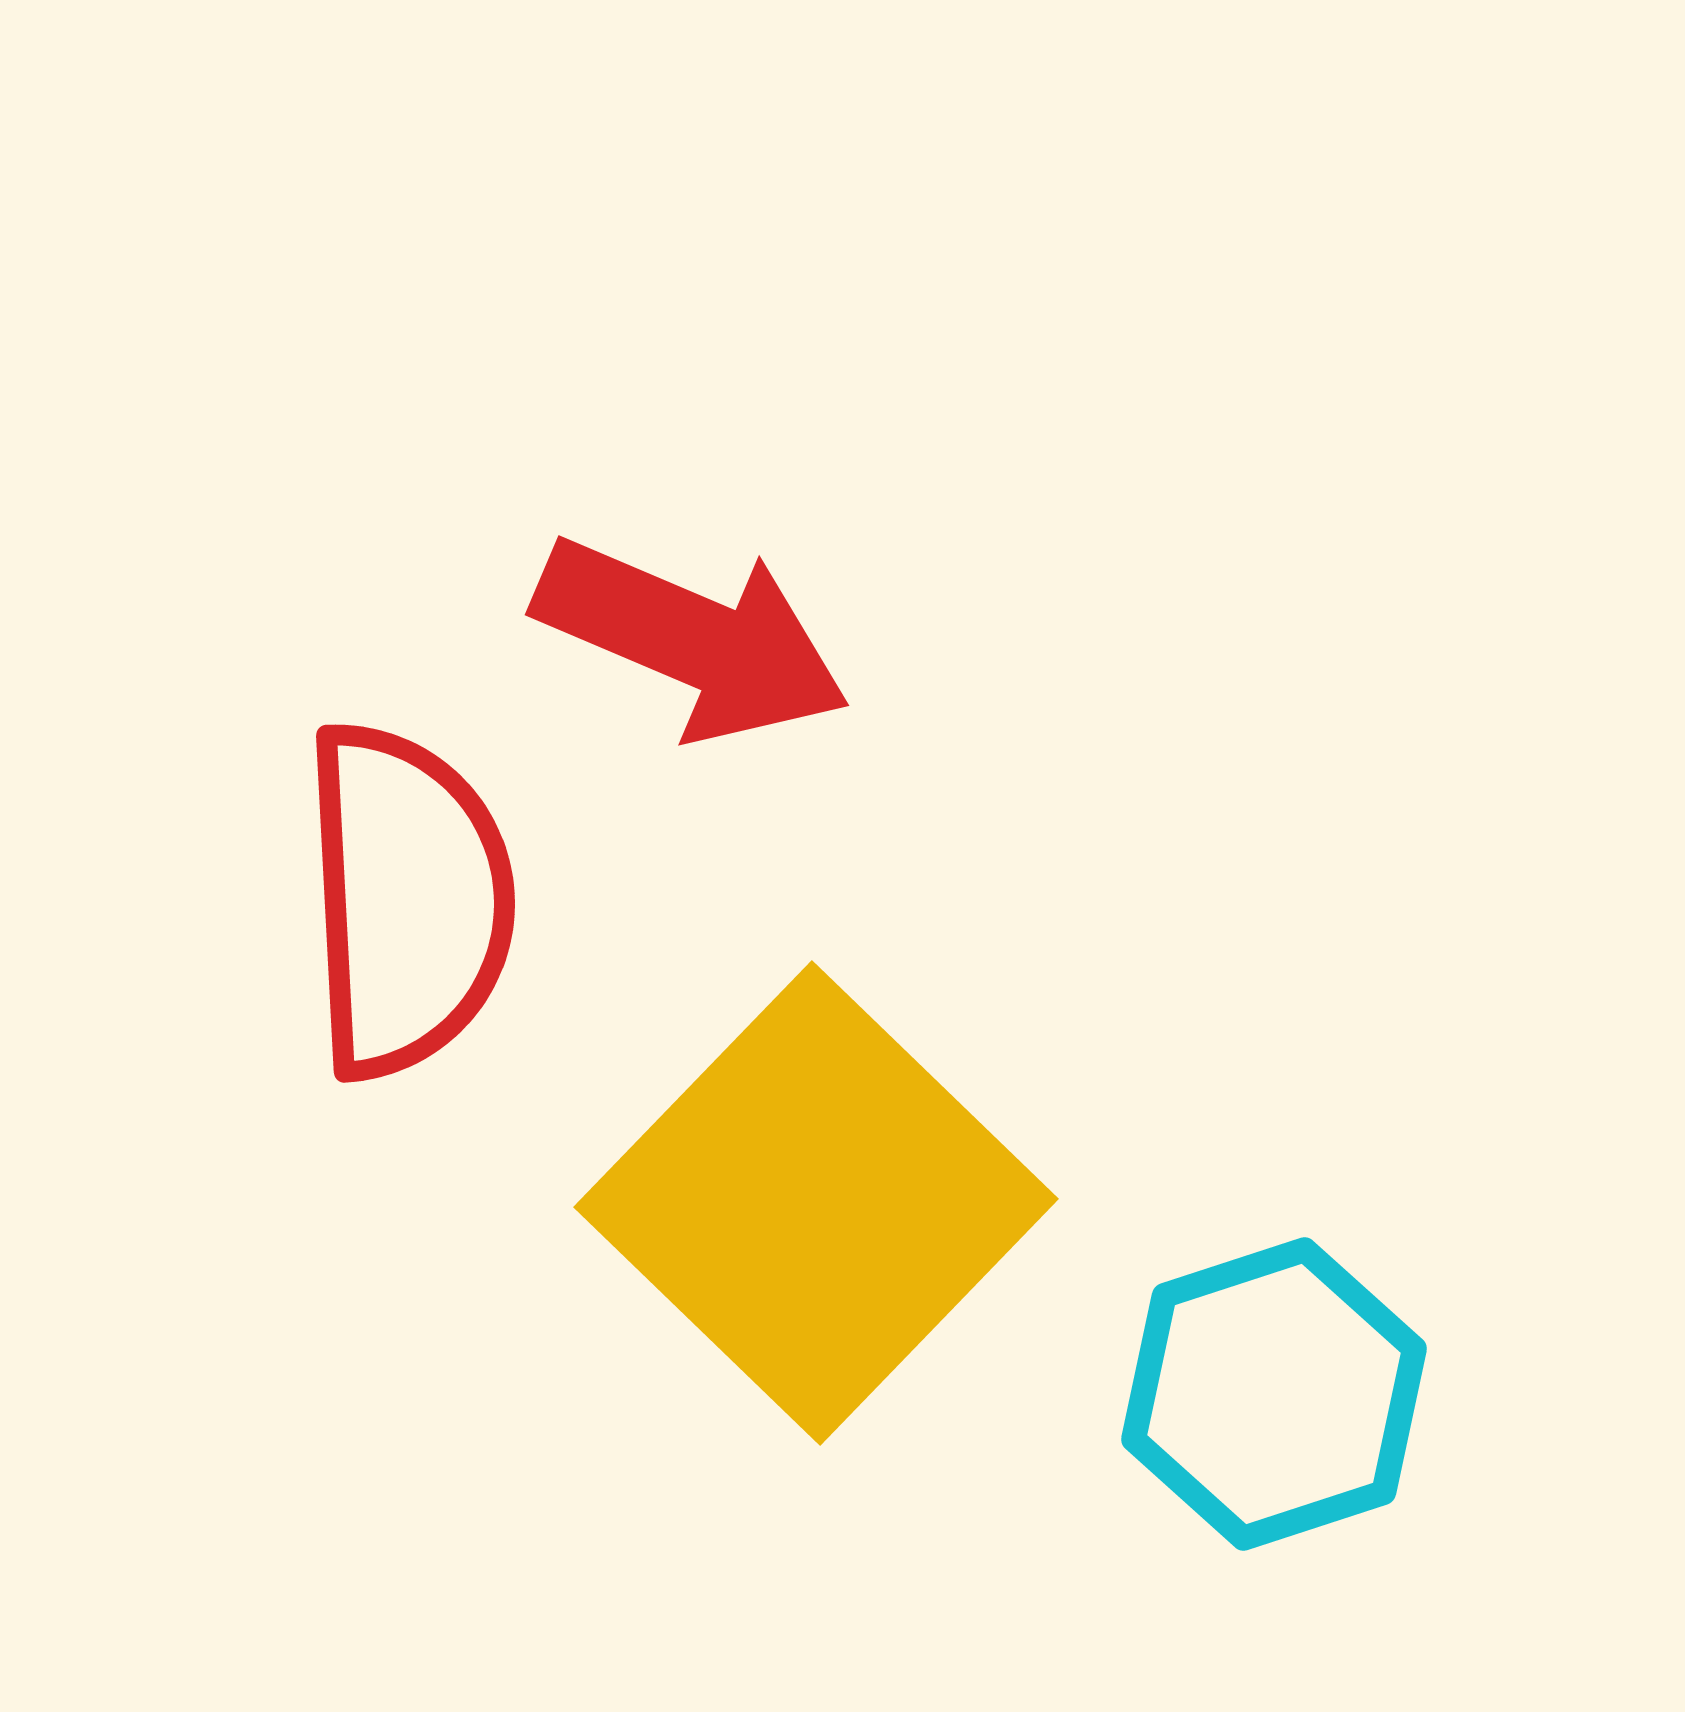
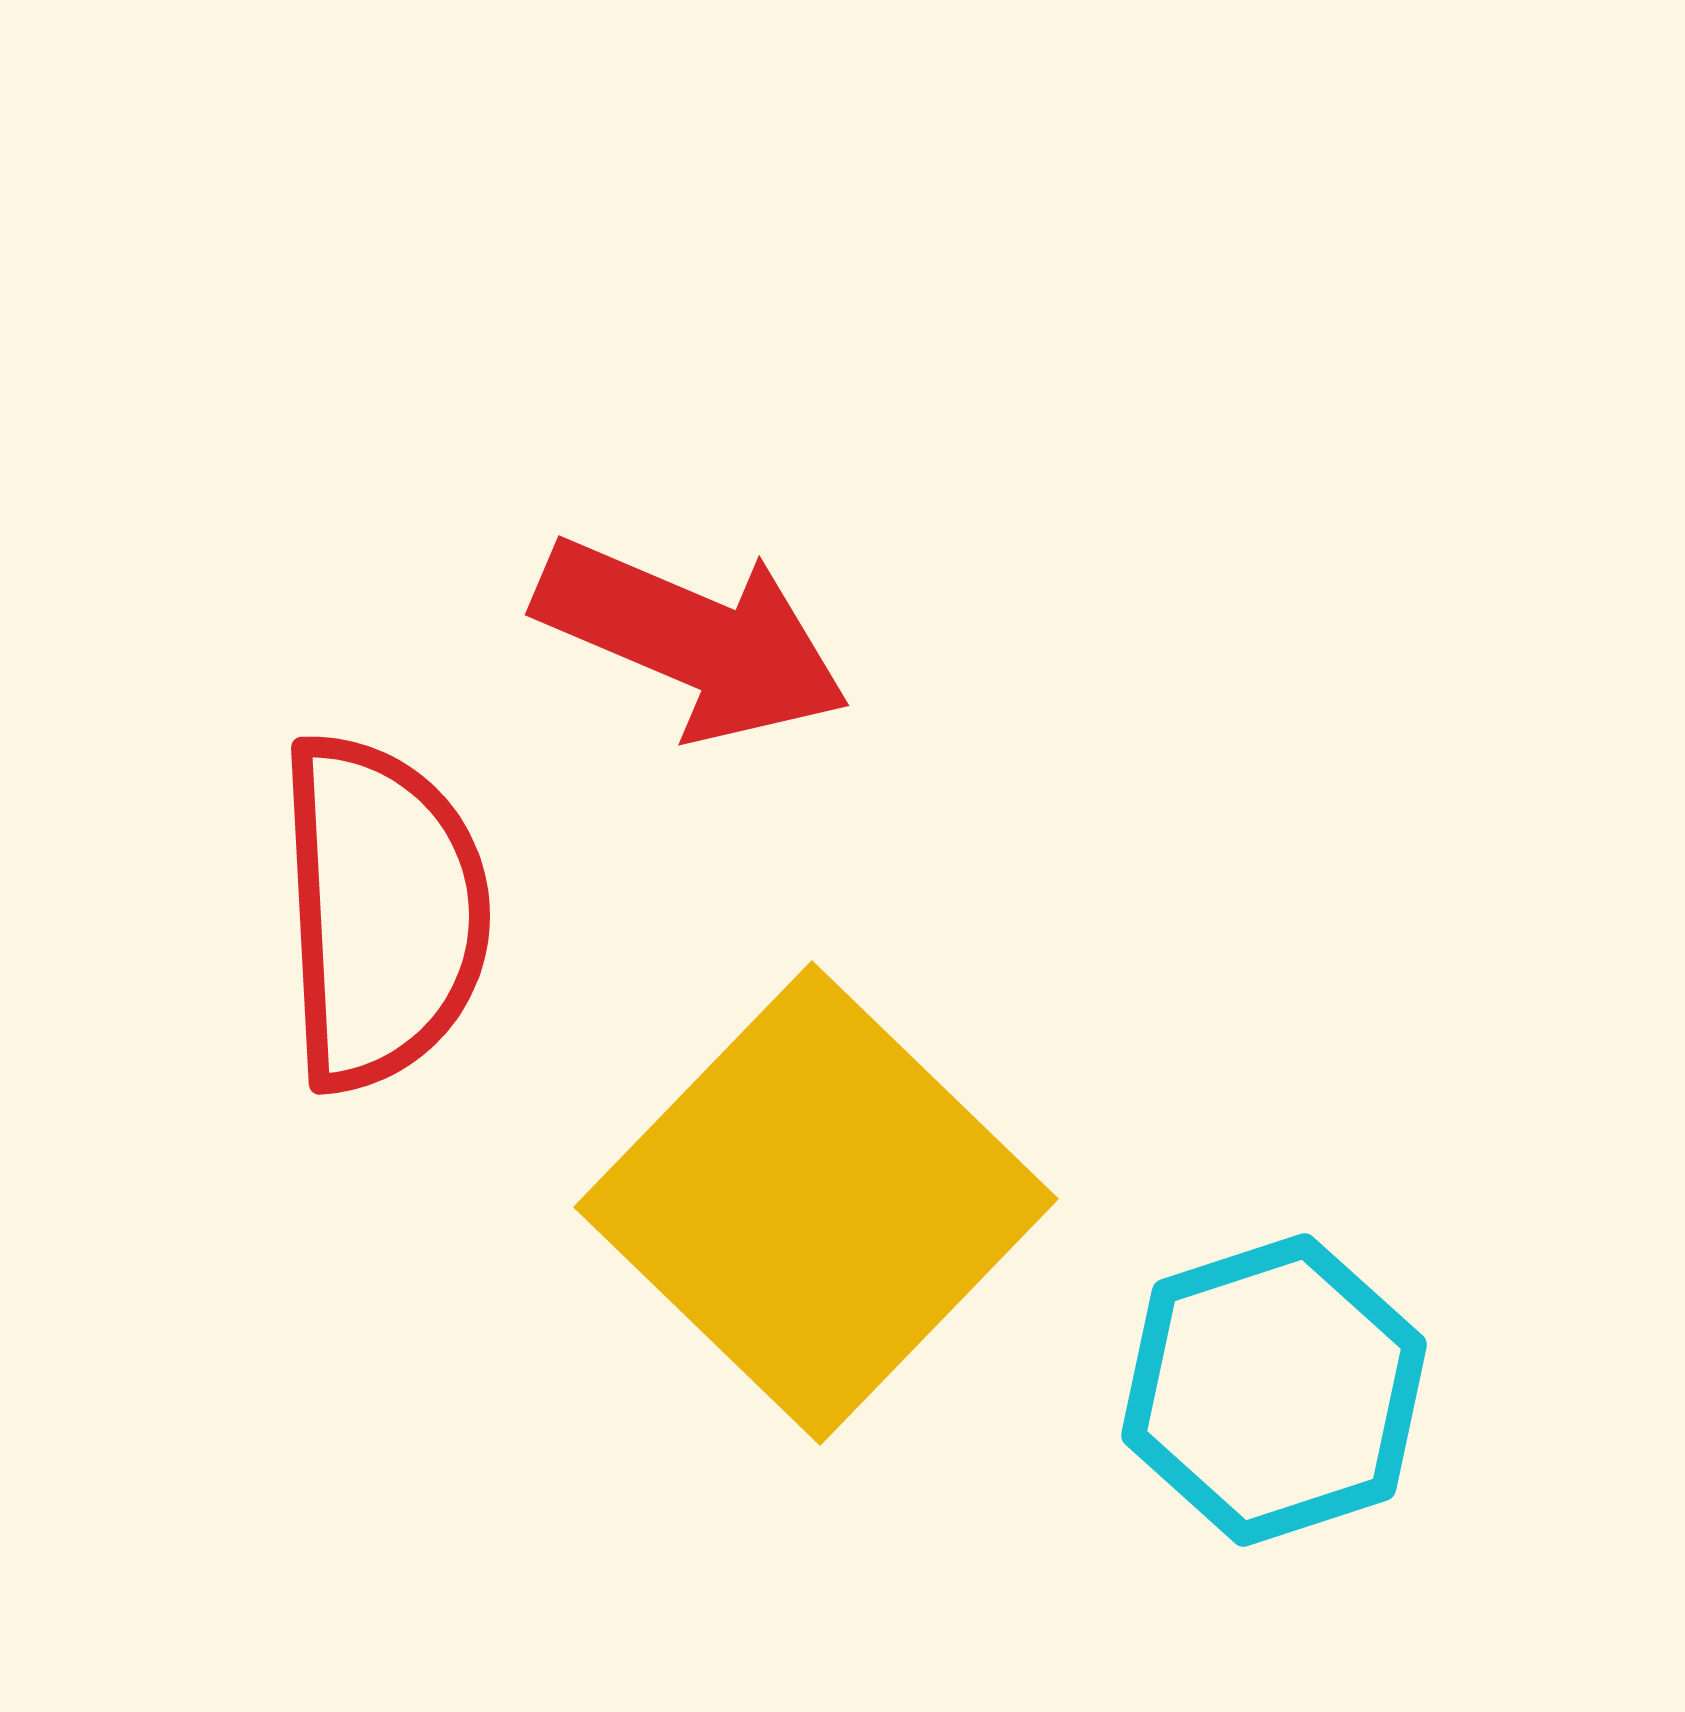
red semicircle: moved 25 px left, 12 px down
cyan hexagon: moved 4 px up
